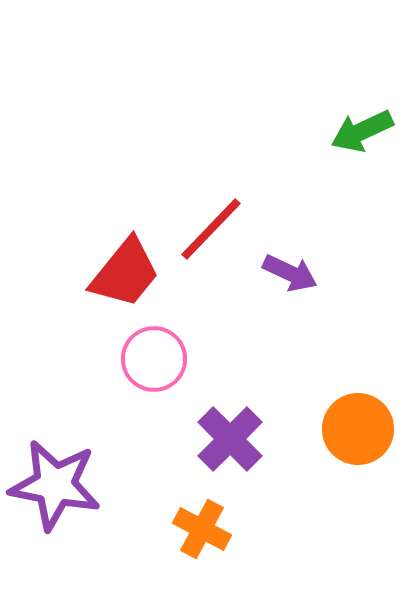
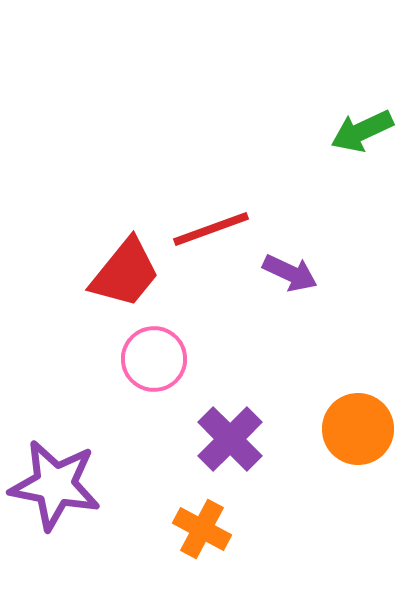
red line: rotated 26 degrees clockwise
